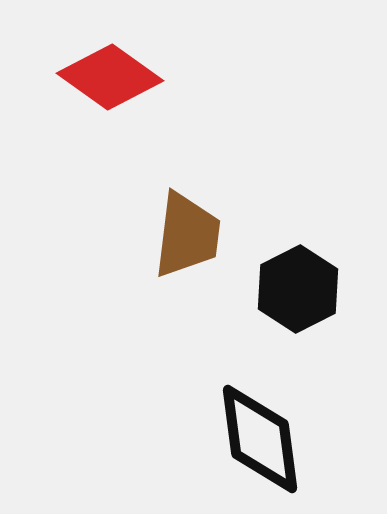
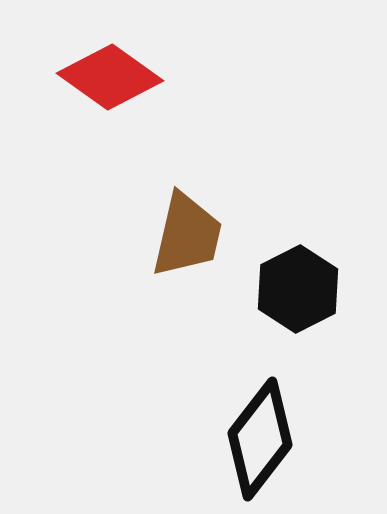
brown trapezoid: rotated 6 degrees clockwise
black diamond: rotated 45 degrees clockwise
